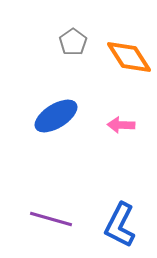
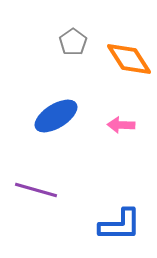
orange diamond: moved 2 px down
purple line: moved 15 px left, 29 px up
blue L-shape: rotated 117 degrees counterclockwise
